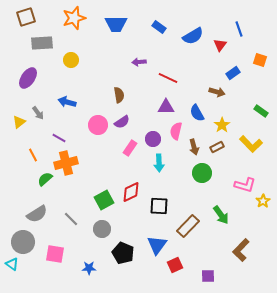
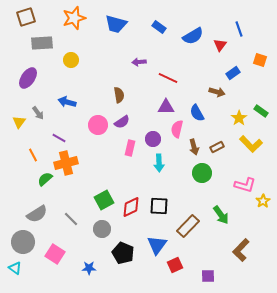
blue trapezoid at (116, 24): rotated 15 degrees clockwise
yellow triangle at (19, 122): rotated 16 degrees counterclockwise
yellow star at (222, 125): moved 17 px right, 7 px up
pink semicircle at (176, 131): moved 1 px right, 2 px up
pink rectangle at (130, 148): rotated 21 degrees counterclockwise
red diamond at (131, 192): moved 15 px down
pink square at (55, 254): rotated 24 degrees clockwise
cyan triangle at (12, 264): moved 3 px right, 4 px down
